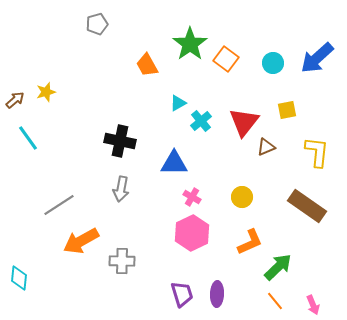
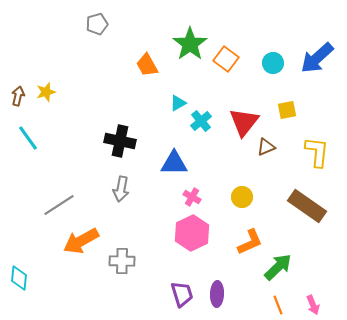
brown arrow: moved 3 px right, 4 px up; rotated 36 degrees counterclockwise
orange line: moved 3 px right, 4 px down; rotated 18 degrees clockwise
